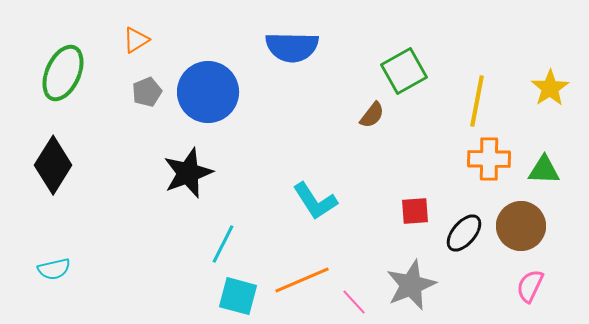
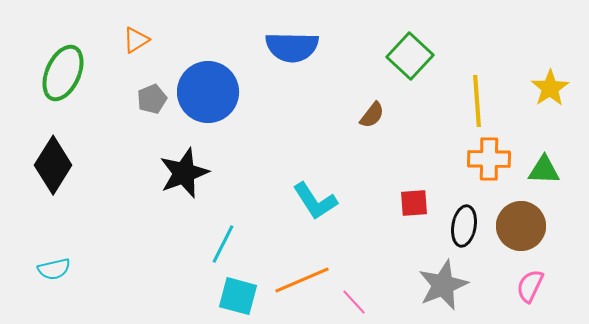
green square: moved 6 px right, 15 px up; rotated 18 degrees counterclockwise
gray pentagon: moved 5 px right, 7 px down
yellow line: rotated 15 degrees counterclockwise
black star: moved 4 px left
red square: moved 1 px left, 8 px up
black ellipse: moved 7 px up; rotated 30 degrees counterclockwise
gray star: moved 32 px right
